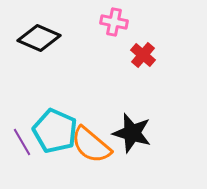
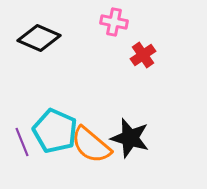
red cross: rotated 15 degrees clockwise
black star: moved 2 px left, 5 px down
purple line: rotated 8 degrees clockwise
